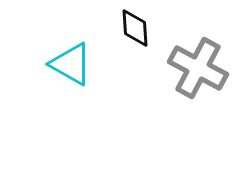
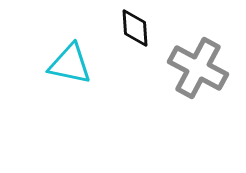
cyan triangle: moved 1 px left; rotated 18 degrees counterclockwise
